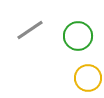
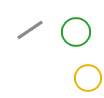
green circle: moved 2 px left, 4 px up
